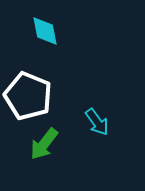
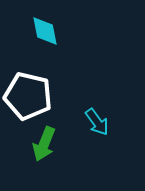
white pentagon: rotated 9 degrees counterclockwise
green arrow: rotated 16 degrees counterclockwise
